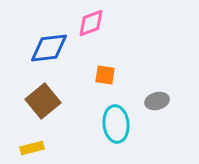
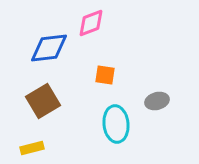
brown square: rotated 8 degrees clockwise
